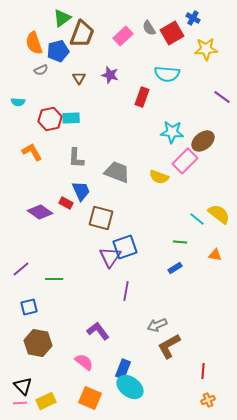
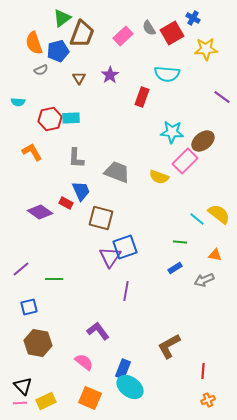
purple star at (110, 75): rotated 24 degrees clockwise
gray arrow at (157, 325): moved 47 px right, 45 px up
